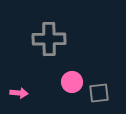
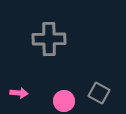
pink circle: moved 8 px left, 19 px down
gray square: rotated 35 degrees clockwise
